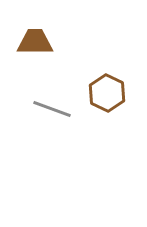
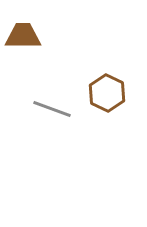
brown trapezoid: moved 12 px left, 6 px up
